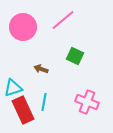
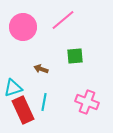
green square: rotated 30 degrees counterclockwise
